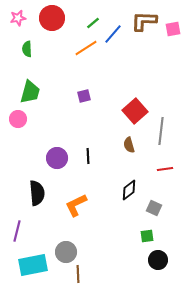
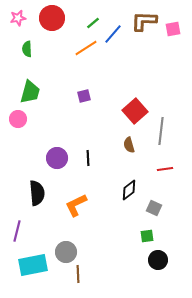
black line: moved 2 px down
